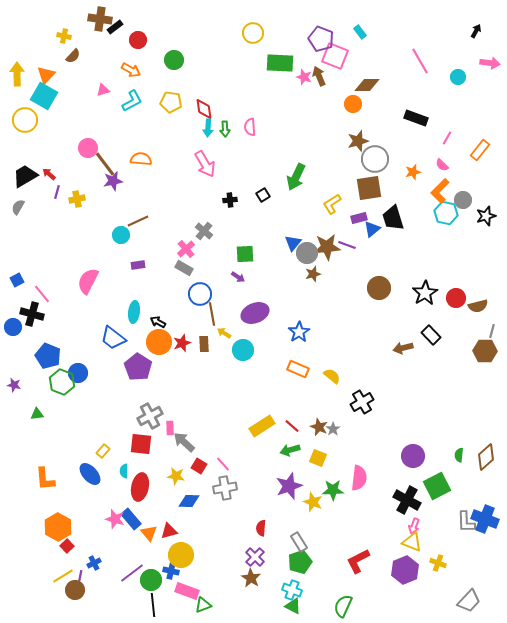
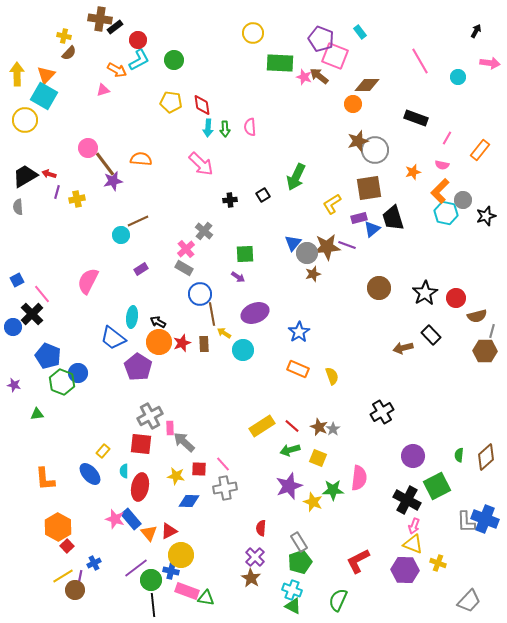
brown semicircle at (73, 56): moved 4 px left, 3 px up
orange arrow at (131, 70): moved 14 px left
brown arrow at (319, 76): rotated 30 degrees counterclockwise
cyan L-shape at (132, 101): moved 7 px right, 41 px up
red diamond at (204, 109): moved 2 px left, 4 px up
gray circle at (375, 159): moved 9 px up
pink arrow at (205, 164): moved 4 px left; rotated 16 degrees counterclockwise
pink semicircle at (442, 165): rotated 32 degrees counterclockwise
red arrow at (49, 174): rotated 24 degrees counterclockwise
gray semicircle at (18, 207): rotated 35 degrees counterclockwise
purple rectangle at (138, 265): moved 3 px right, 4 px down; rotated 24 degrees counterclockwise
brown semicircle at (478, 306): moved 1 px left, 10 px down
cyan ellipse at (134, 312): moved 2 px left, 5 px down
black cross at (32, 314): rotated 30 degrees clockwise
yellow semicircle at (332, 376): rotated 30 degrees clockwise
black cross at (362, 402): moved 20 px right, 10 px down
red square at (199, 466): moved 3 px down; rotated 28 degrees counterclockwise
red triangle at (169, 531): rotated 12 degrees counterclockwise
yellow triangle at (412, 542): moved 1 px right, 2 px down
purple hexagon at (405, 570): rotated 24 degrees clockwise
purple line at (132, 573): moved 4 px right, 5 px up
green triangle at (203, 605): moved 3 px right, 7 px up; rotated 30 degrees clockwise
green semicircle at (343, 606): moved 5 px left, 6 px up
